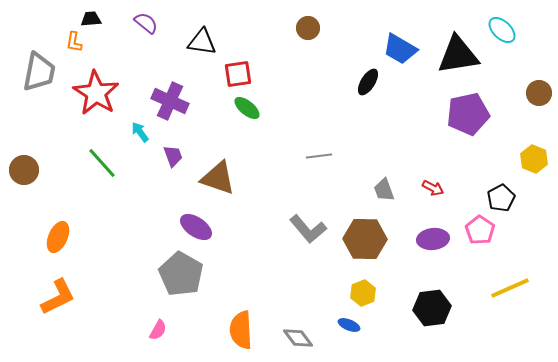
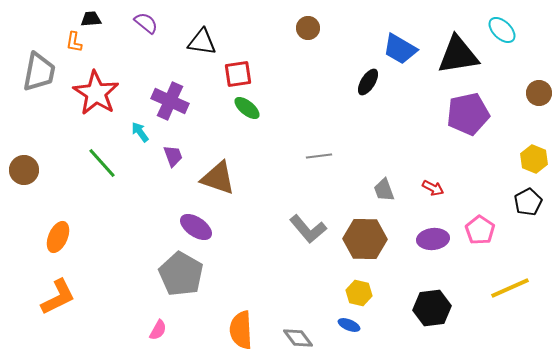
black pentagon at (501, 198): moved 27 px right, 4 px down
yellow hexagon at (363, 293): moved 4 px left; rotated 25 degrees counterclockwise
